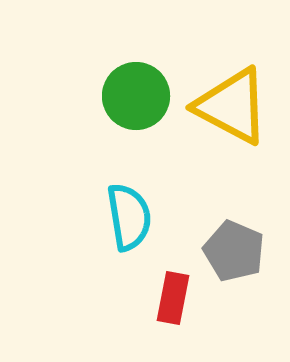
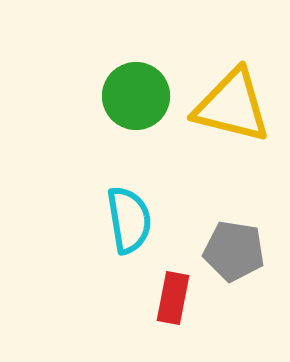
yellow triangle: rotated 14 degrees counterclockwise
cyan semicircle: moved 3 px down
gray pentagon: rotated 14 degrees counterclockwise
